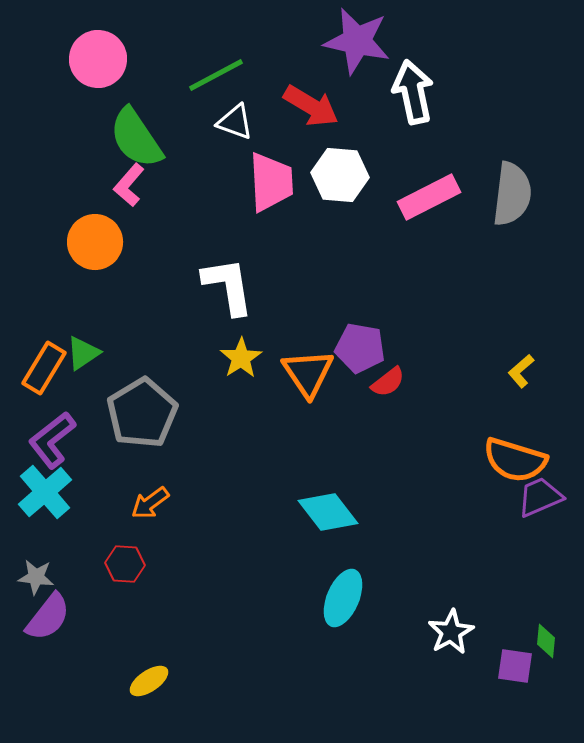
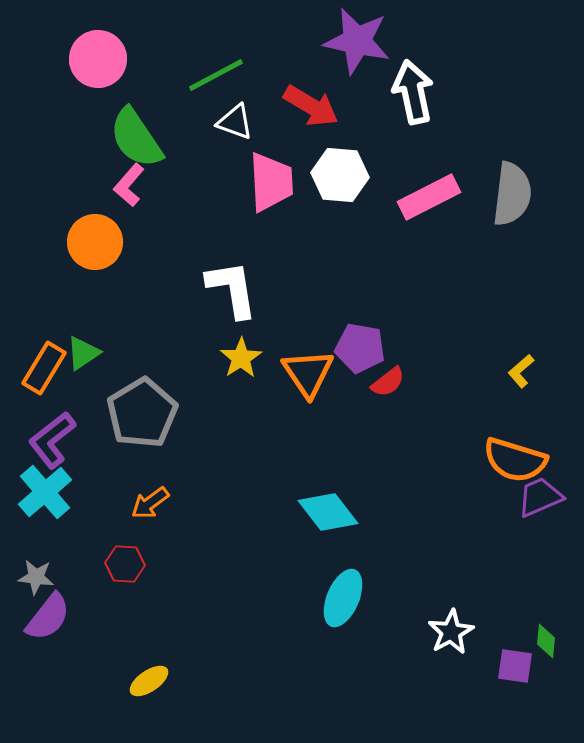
white L-shape: moved 4 px right, 3 px down
